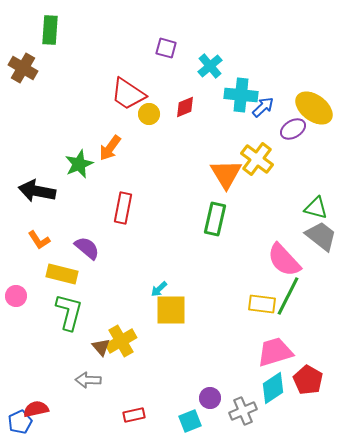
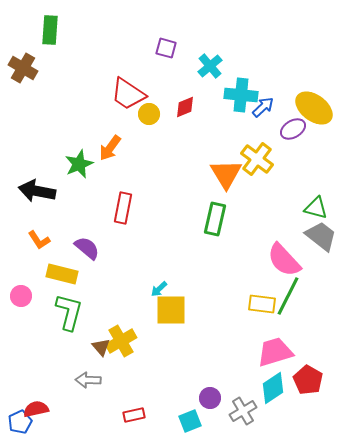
pink circle at (16, 296): moved 5 px right
gray cross at (243, 411): rotated 8 degrees counterclockwise
